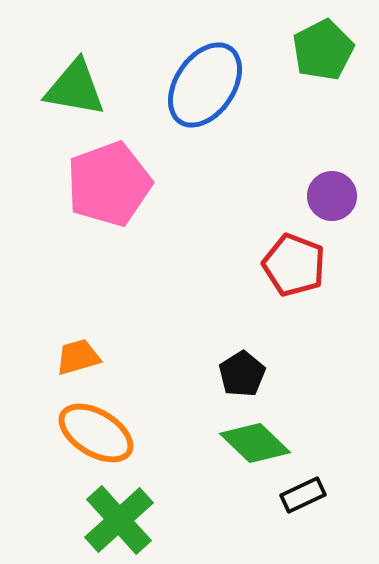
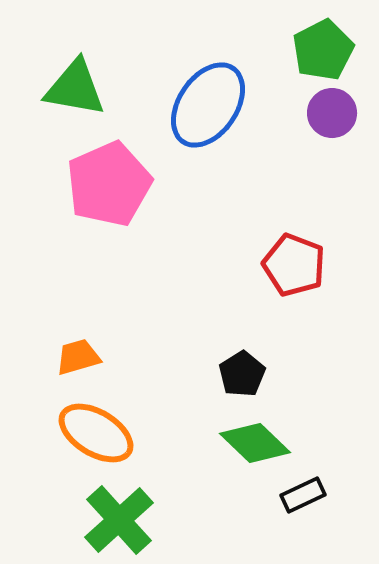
blue ellipse: moved 3 px right, 20 px down
pink pentagon: rotated 4 degrees counterclockwise
purple circle: moved 83 px up
